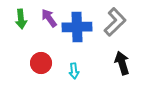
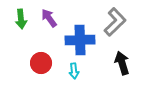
blue cross: moved 3 px right, 13 px down
